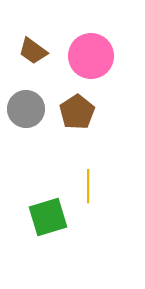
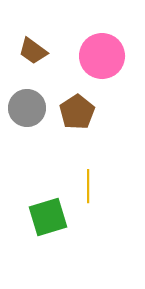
pink circle: moved 11 px right
gray circle: moved 1 px right, 1 px up
